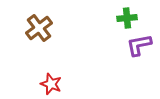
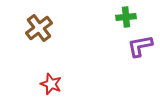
green cross: moved 1 px left, 1 px up
purple L-shape: moved 1 px right, 1 px down
